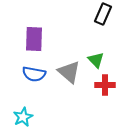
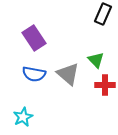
purple rectangle: moved 1 px up; rotated 35 degrees counterclockwise
gray triangle: moved 1 px left, 2 px down
